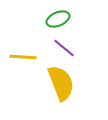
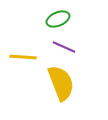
purple line: moved 1 px up; rotated 15 degrees counterclockwise
